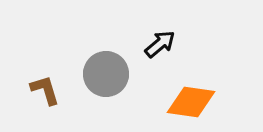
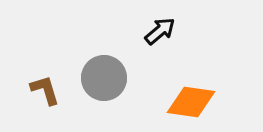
black arrow: moved 13 px up
gray circle: moved 2 px left, 4 px down
